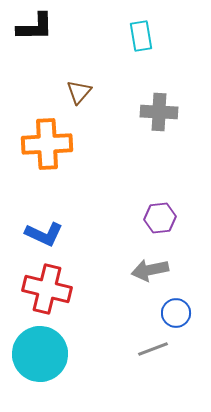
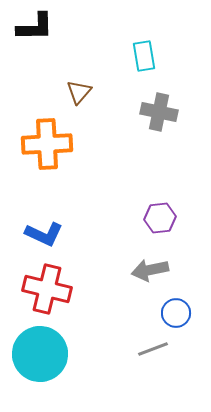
cyan rectangle: moved 3 px right, 20 px down
gray cross: rotated 9 degrees clockwise
